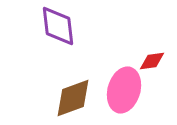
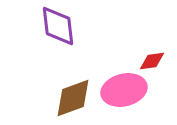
pink ellipse: rotated 60 degrees clockwise
